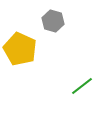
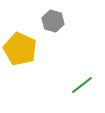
green line: moved 1 px up
